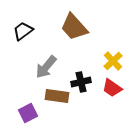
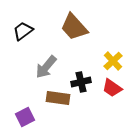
brown rectangle: moved 1 px right, 2 px down
purple square: moved 3 px left, 4 px down
